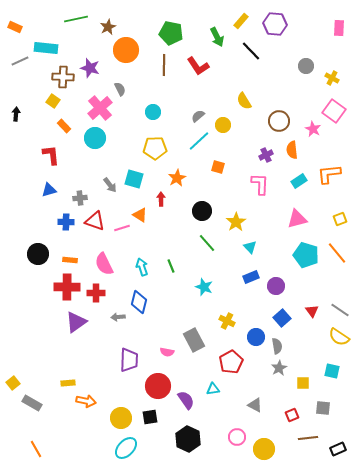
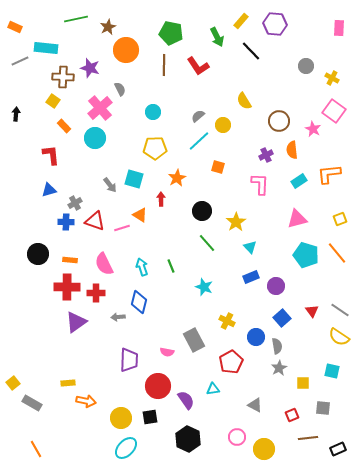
gray cross at (80, 198): moved 5 px left, 5 px down; rotated 24 degrees counterclockwise
